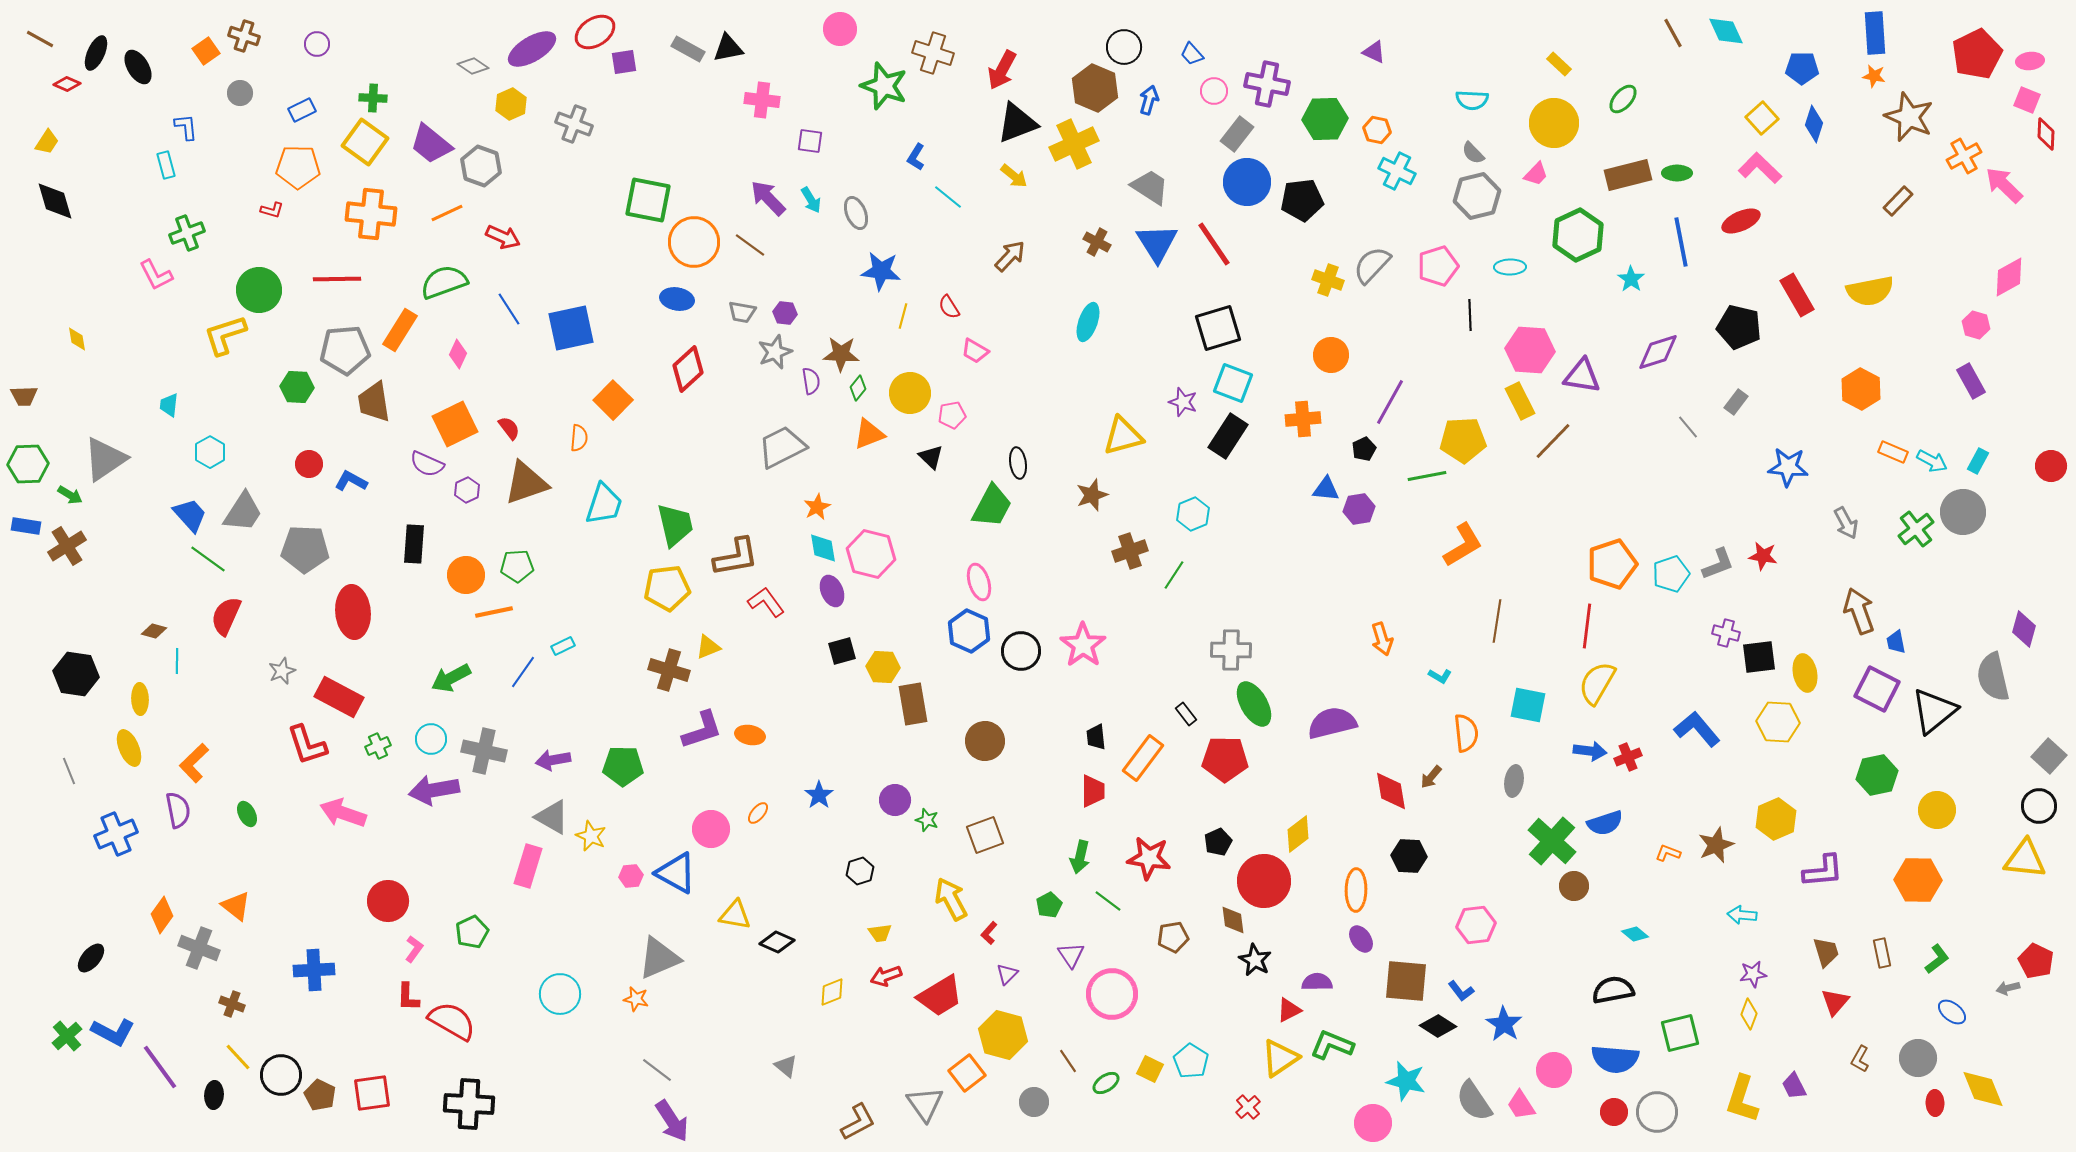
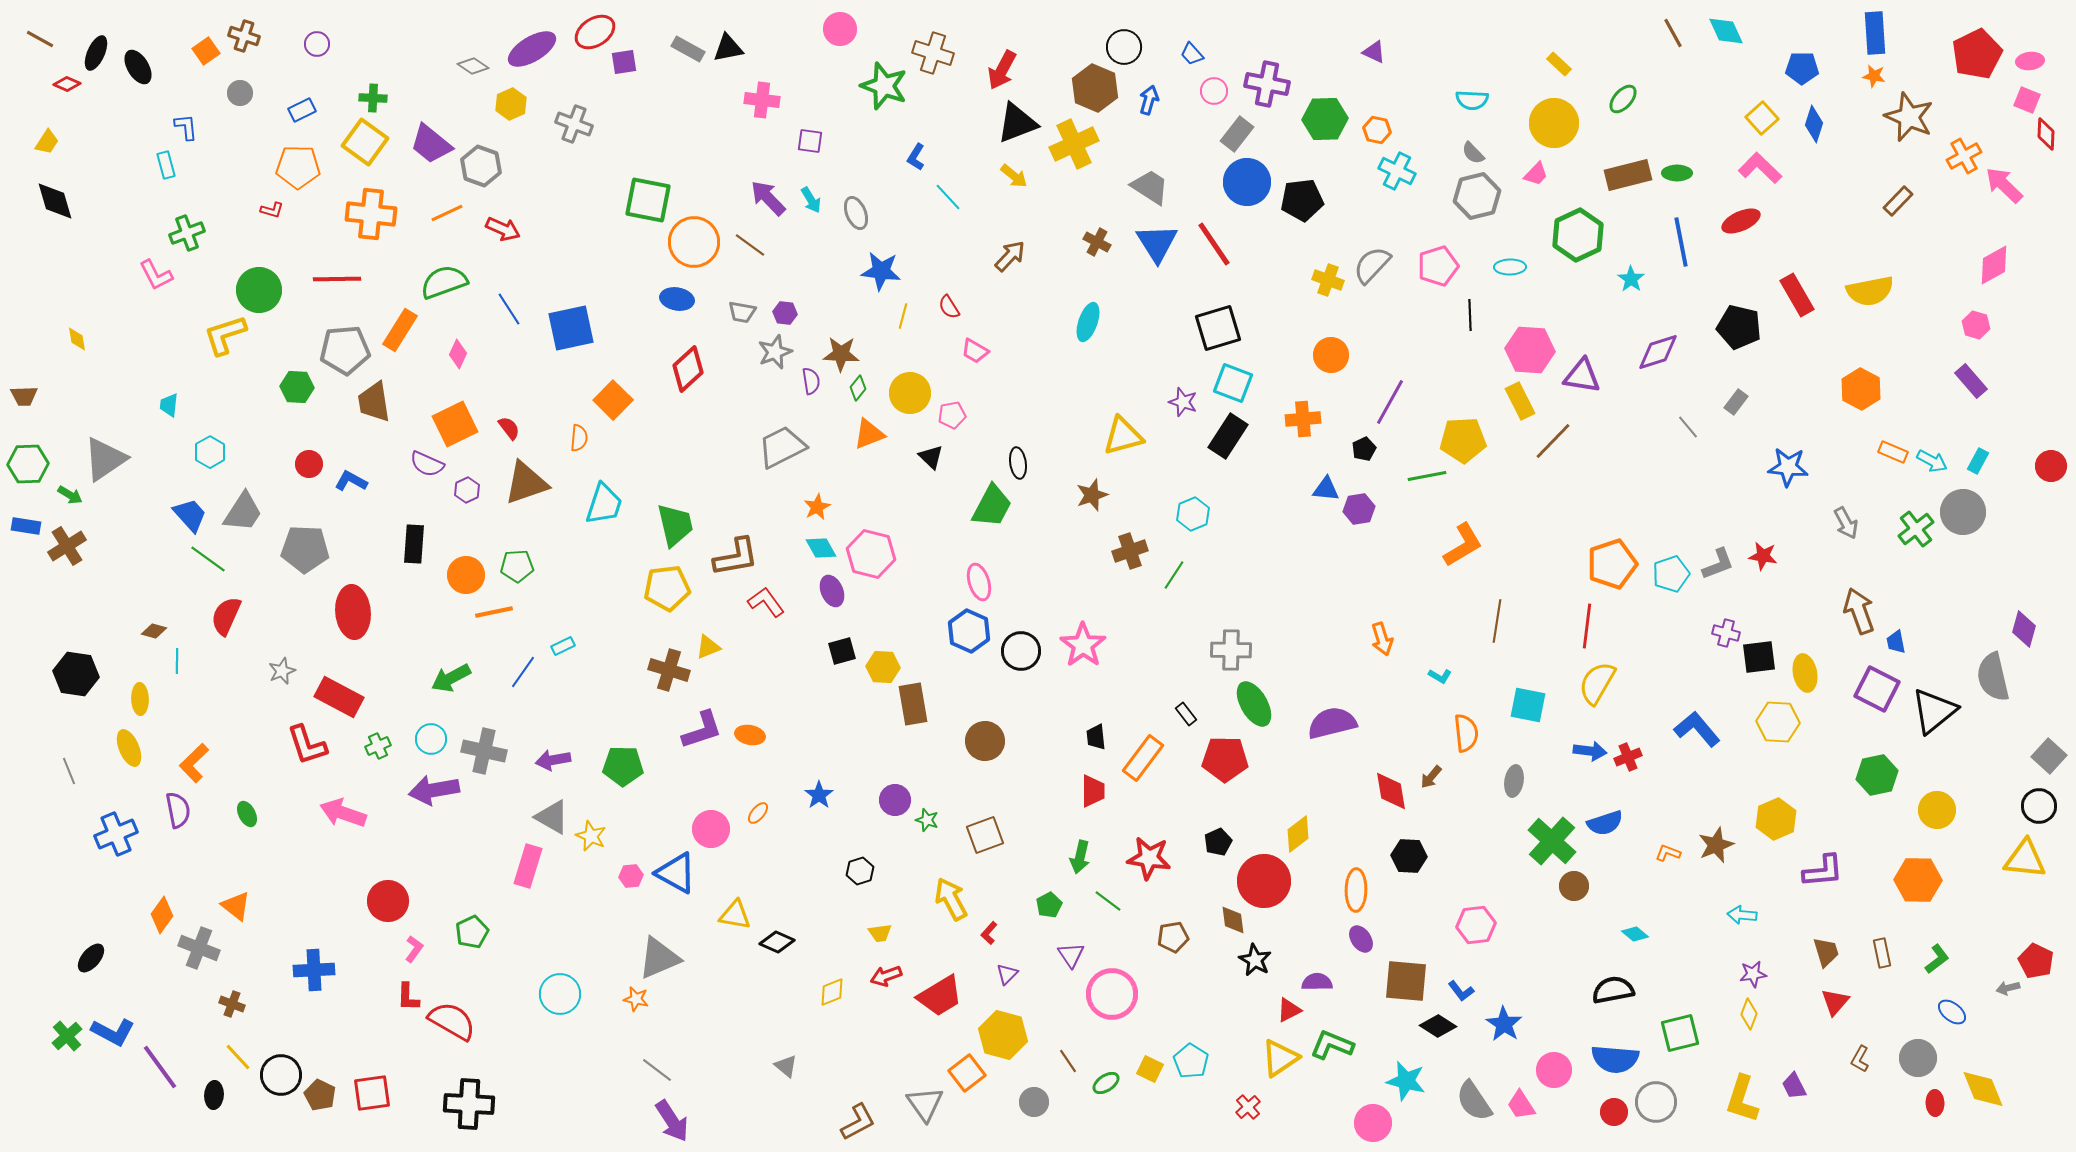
cyan line at (948, 197): rotated 8 degrees clockwise
red arrow at (503, 237): moved 8 px up
pink diamond at (2009, 277): moved 15 px left, 12 px up
purple rectangle at (1971, 381): rotated 12 degrees counterclockwise
cyan diamond at (823, 548): moved 2 px left; rotated 20 degrees counterclockwise
gray circle at (1657, 1112): moved 1 px left, 10 px up
